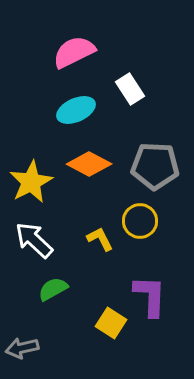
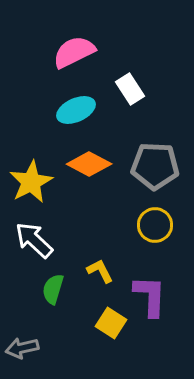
yellow circle: moved 15 px right, 4 px down
yellow L-shape: moved 32 px down
green semicircle: rotated 44 degrees counterclockwise
